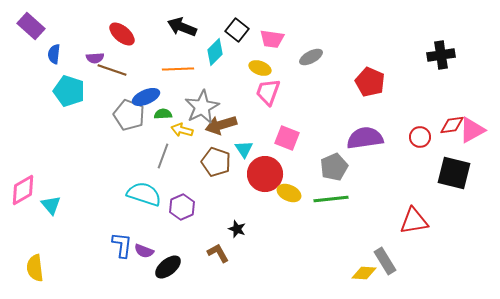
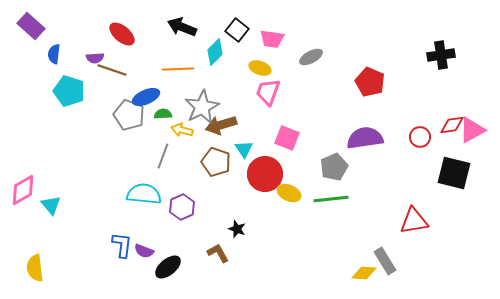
cyan semicircle at (144, 194): rotated 12 degrees counterclockwise
